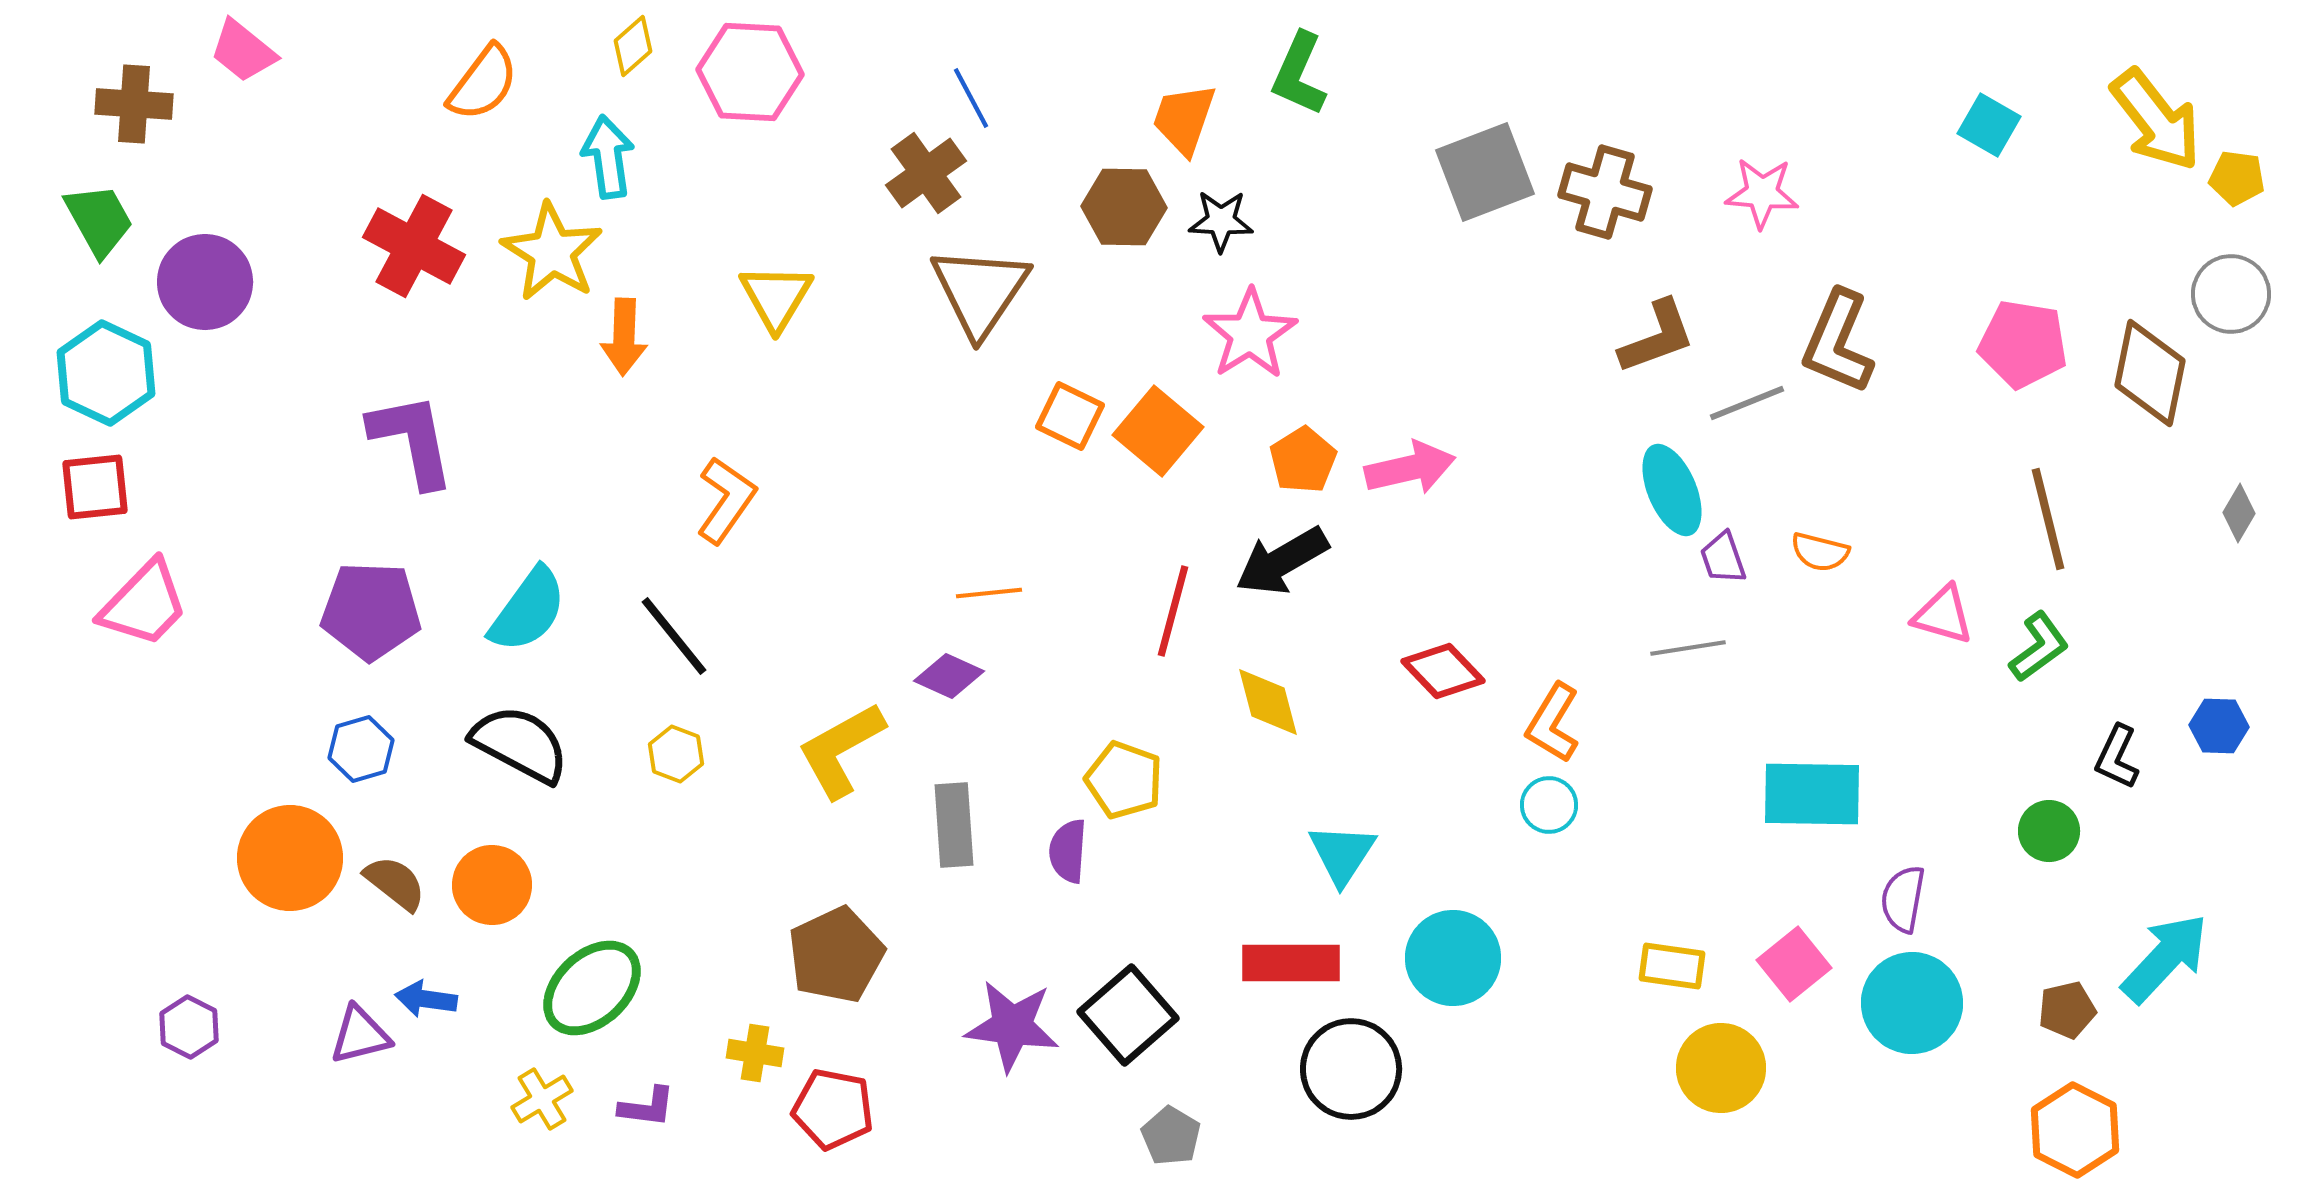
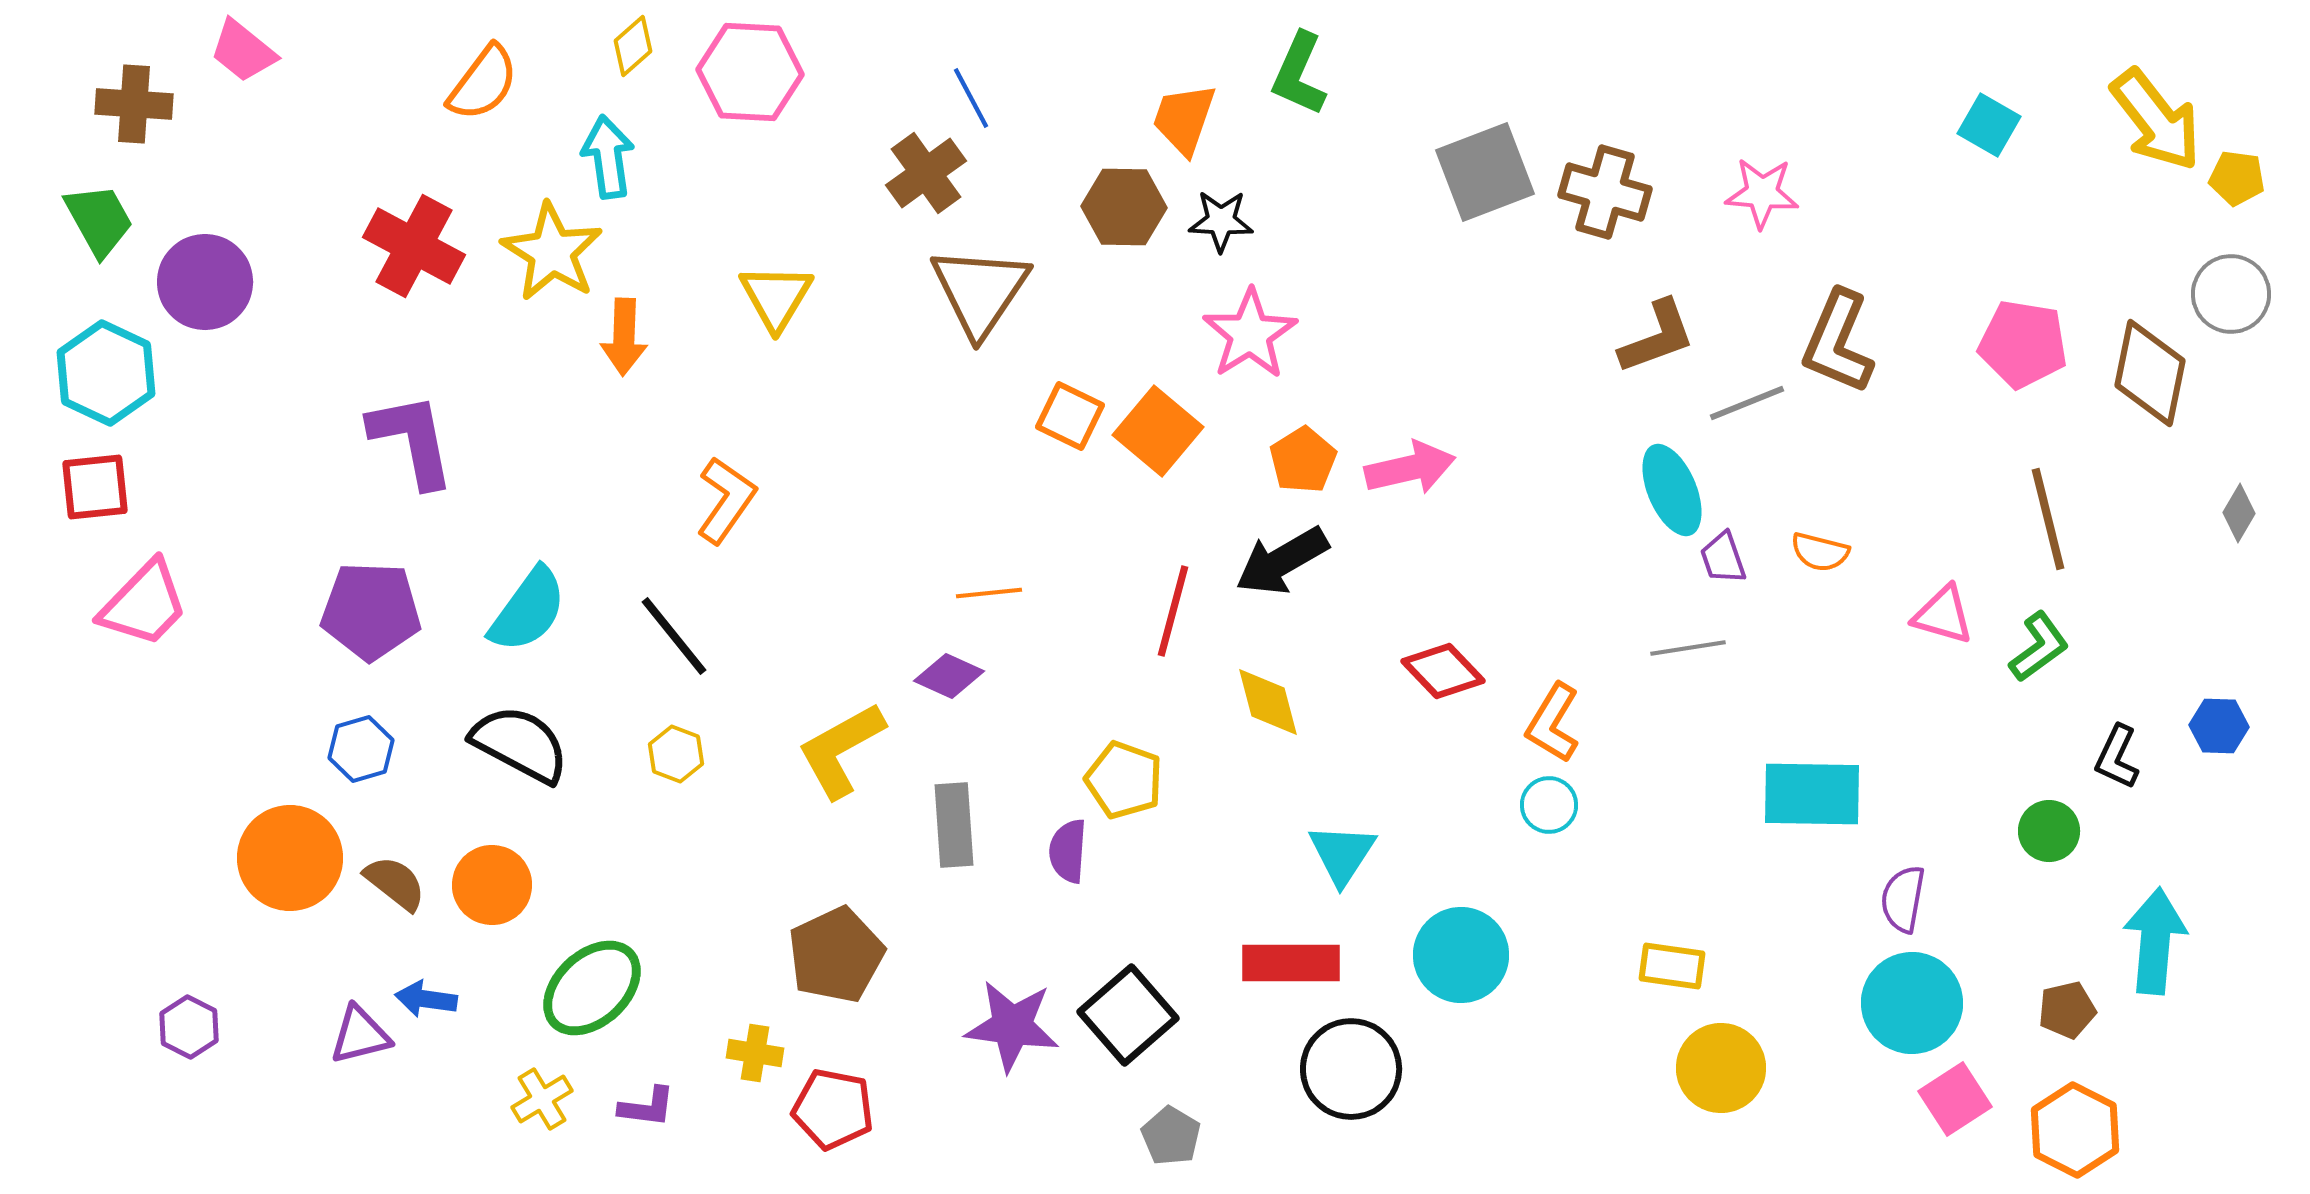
cyan circle at (1453, 958): moved 8 px right, 3 px up
cyan arrow at (2165, 958): moved 10 px left, 17 px up; rotated 38 degrees counterclockwise
pink square at (1794, 964): moved 161 px right, 135 px down; rotated 6 degrees clockwise
